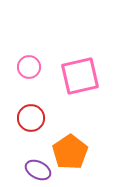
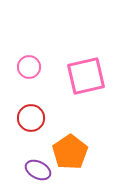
pink square: moved 6 px right
